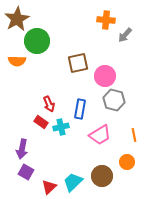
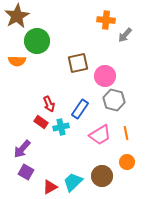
brown star: moved 3 px up
blue rectangle: rotated 24 degrees clockwise
orange line: moved 8 px left, 2 px up
purple arrow: rotated 30 degrees clockwise
red triangle: moved 1 px right; rotated 14 degrees clockwise
